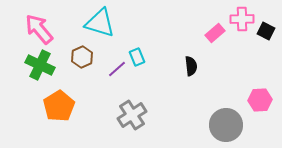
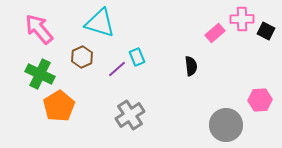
green cross: moved 9 px down
gray cross: moved 2 px left
